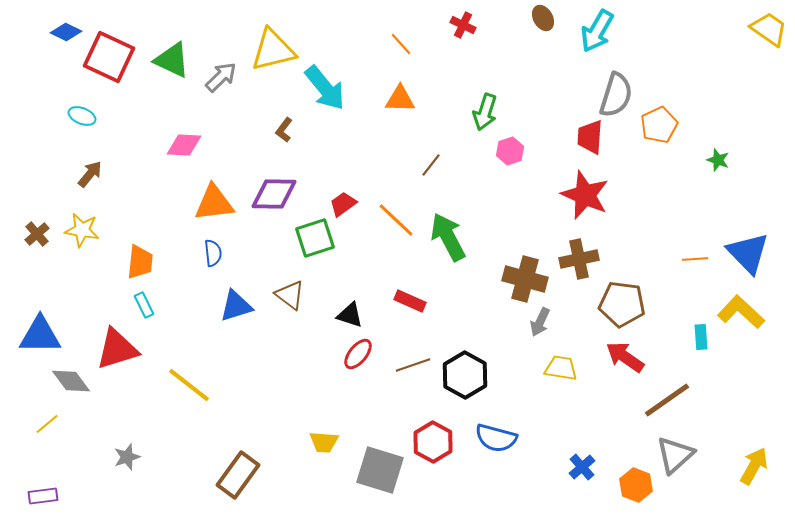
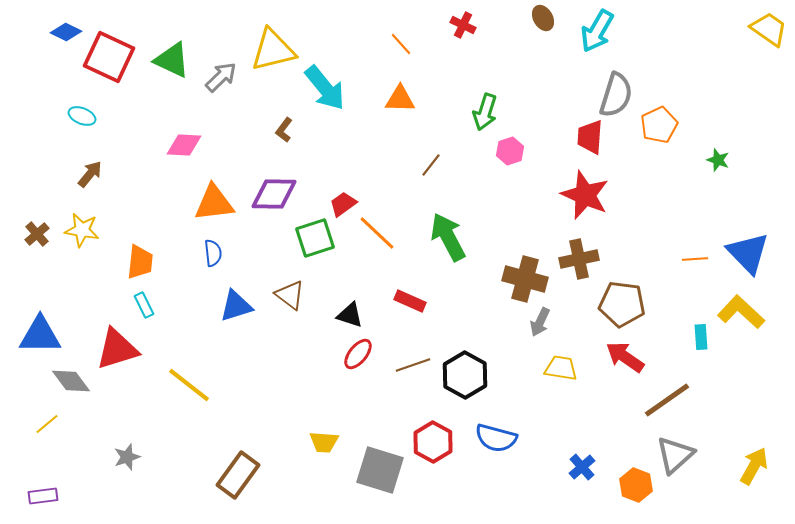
orange line at (396, 220): moved 19 px left, 13 px down
